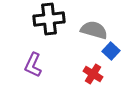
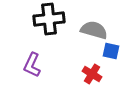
blue square: rotated 30 degrees counterclockwise
purple L-shape: moved 1 px left
red cross: moved 1 px left
